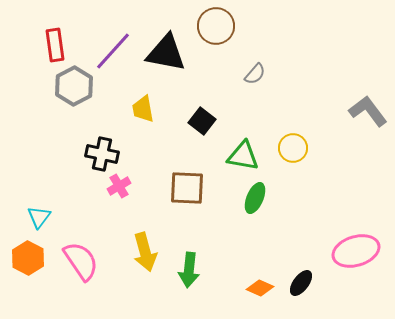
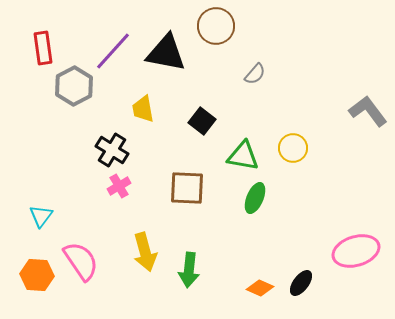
red rectangle: moved 12 px left, 3 px down
black cross: moved 10 px right, 4 px up; rotated 20 degrees clockwise
cyan triangle: moved 2 px right, 1 px up
orange hexagon: moved 9 px right, 17 px down; rotated 24 degrees counterclockwise
